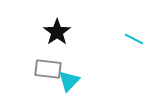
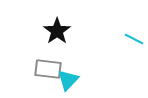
black star: moved 1 px up
cyan triangle: moved 1 px left, 1 px up
